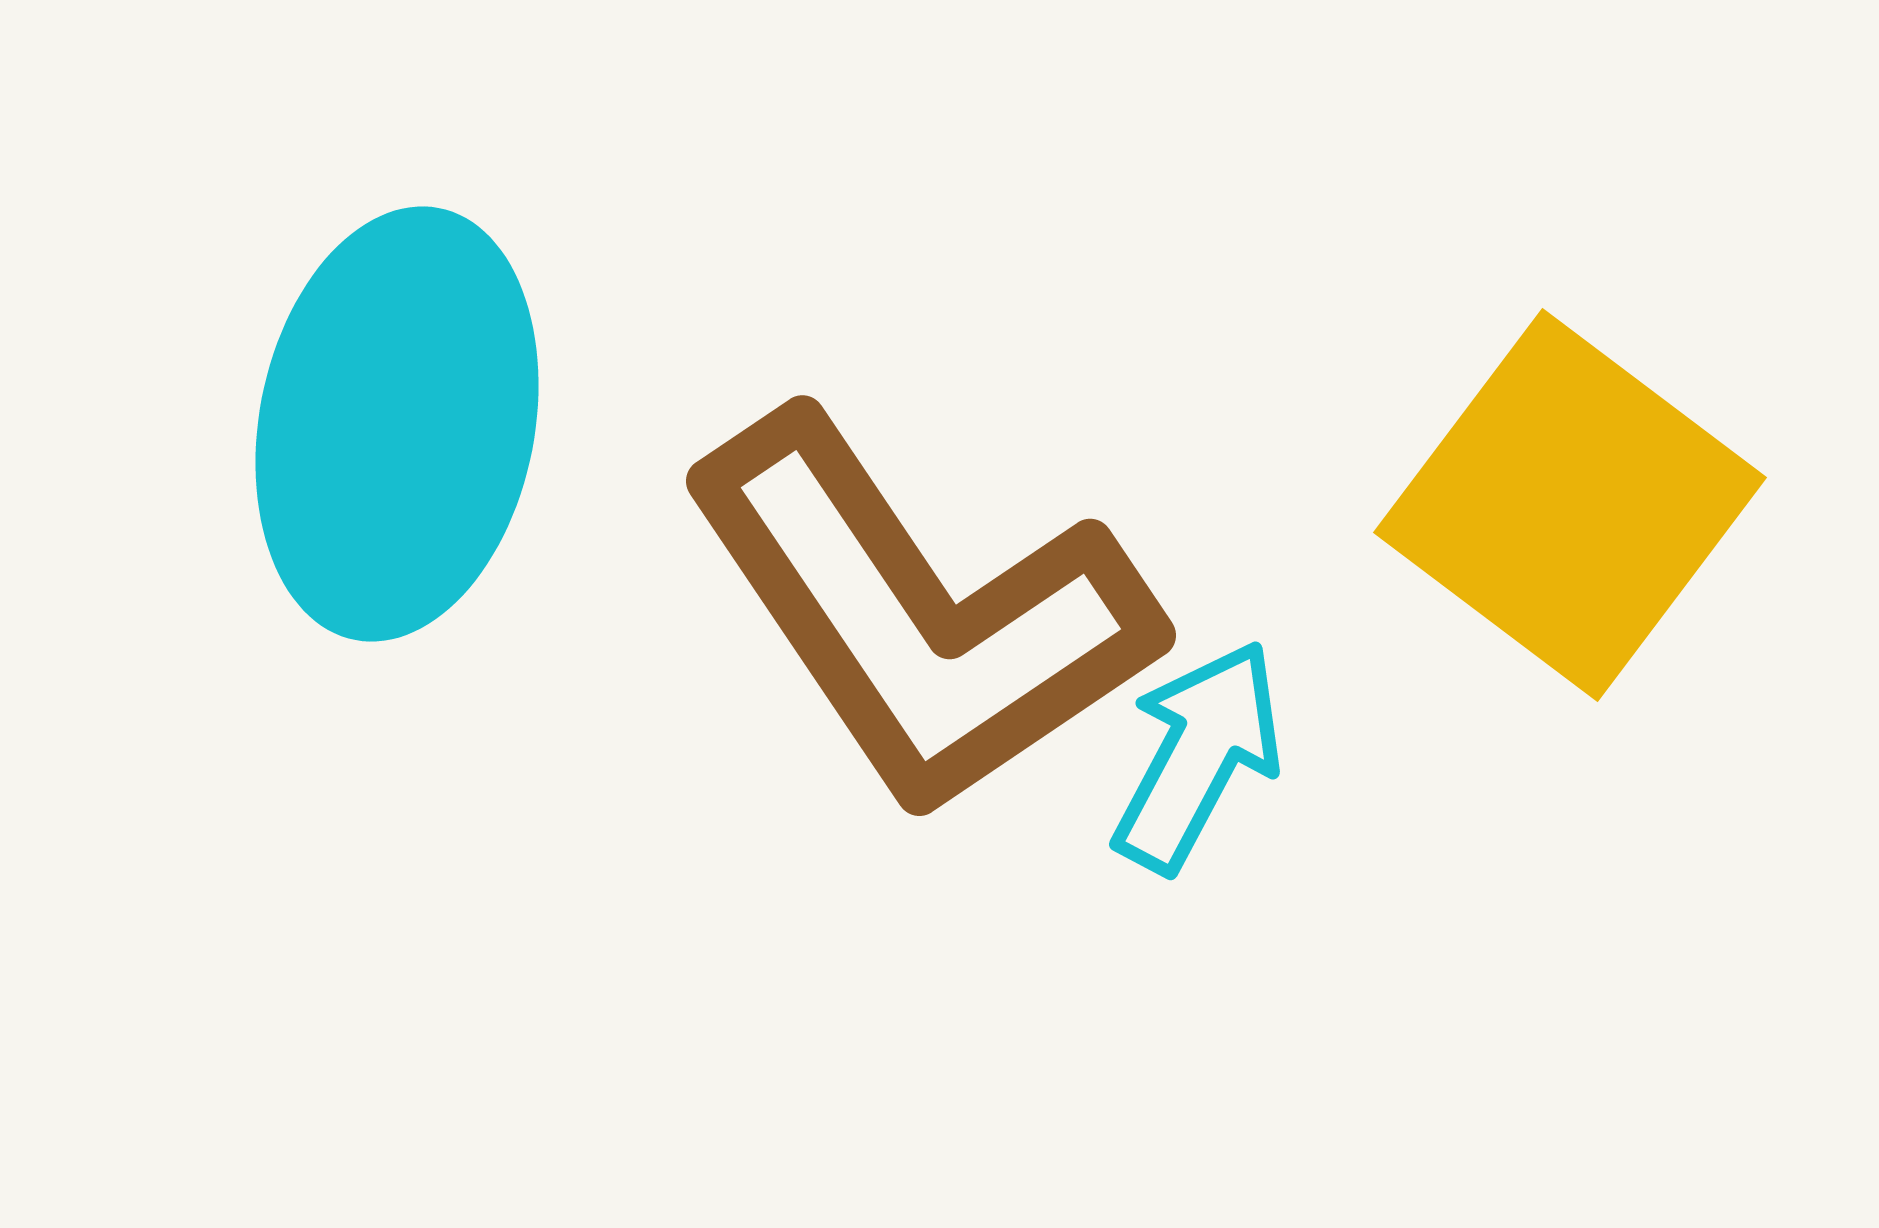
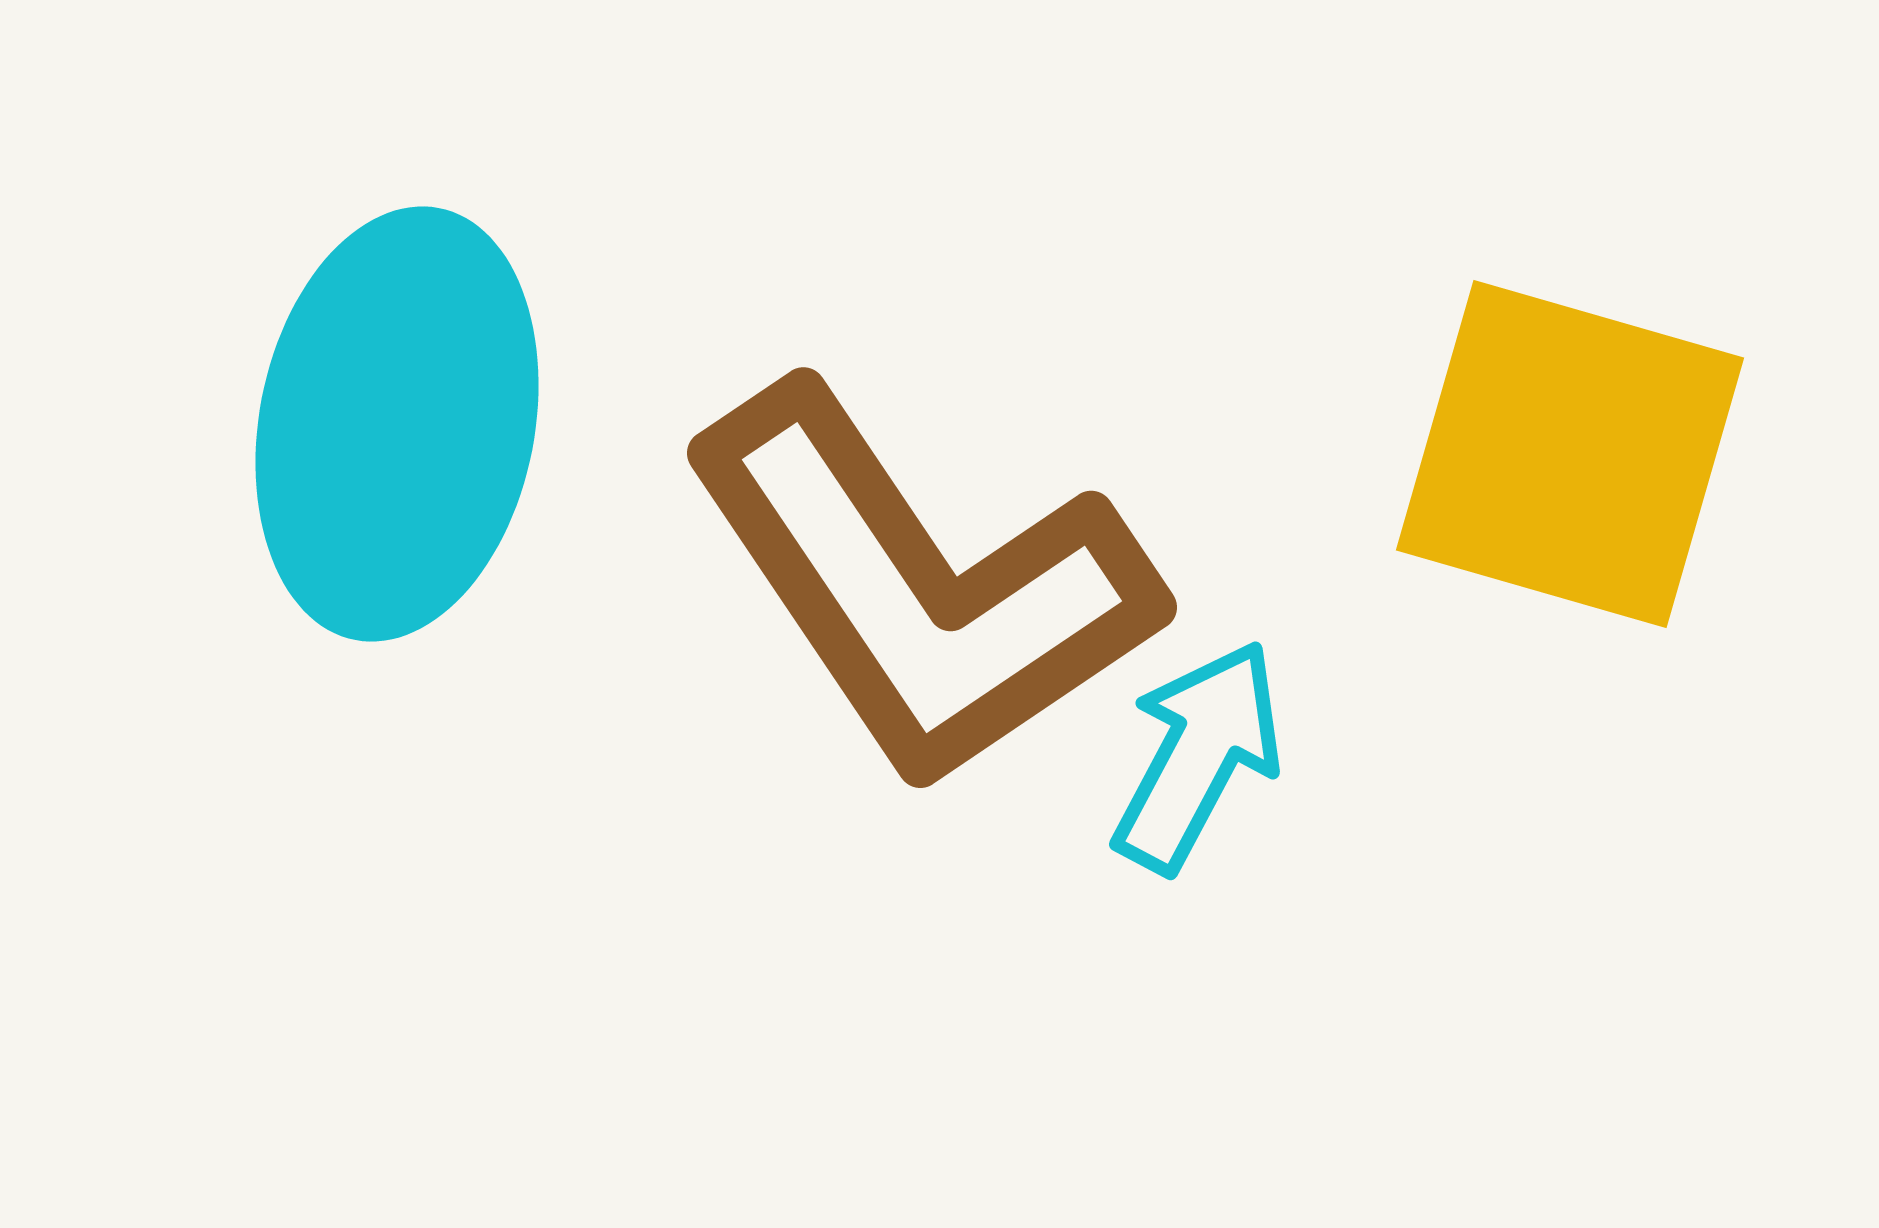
yellow square: moved 51 px up; rotated 21 degrees counterclockwise
brown L-shape: moved 1 px right, 28 px up
